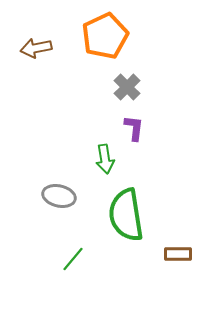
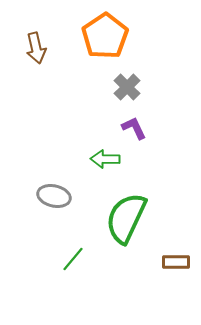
orange pentagon: rotated 9 degrees counterclockwise
brown arrow: rotated 92 degrees counterclockwise
purple L-shape: rotated 32 degrees counterclockwise
green arrow: rotated 100 degrees clockwise
gray ellipse: moved 5 px left
green semicircle: moved 3 px down; rotated 34 degrees clockwise
brown rectangle: moved 2 px left, 8 px down
